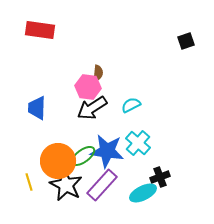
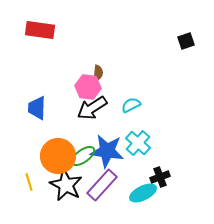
orange circle: moved 5 px up
